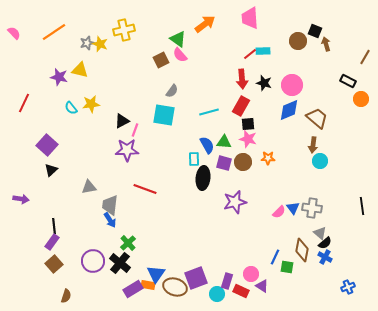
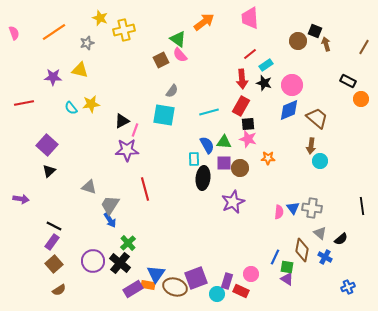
orange arrow at (205, 24): moved 1 px left, 2 px up
pink semicircle at (14, 33): rotated 24 degrees clockwise
yellow star at (100, 44): moved 26 px up
cyan rectangle at (263, 51): moved 3 px right, 14 px down; rotated 32 degrees counterclockwise
brown line at (365, 57): moved 1 px left, 10 px up
purple star at (59, 77): moved 6 px left; rotated 12 degrees counterclockwise
red line at (24, 103): rotated 54 degrees clockwise
brown arrow at (313, 145): moved 2 px left, 1 px down
brown circle at (243, 162): moved 3 px left, 6 px down
purple square at (224, 163): rotated 14 degrees counterclockwise
black triangle at (51, 170): moved 2 px left, 1 px down
gray triangle at (89, 187): rotated 28 degrees clockwise
red line at (145, 189): rotated 55 degrees clockwise
purple star at (235, 202): moved 2 px left; rotated 10 degrees counterclockwise
gray trapezoid at (110, 205): rotated 25 degrees clockwise
pink semicircle at (279, 212): rotated 40 degrees counterclockwise
black line at (54, 226): rotated 56 degrees counterclockwise
black semicircle at (325, 243): moved 16 px right, 4 px up
purple triangle at (262, 286): moved 25 px right, 7 px up
brown semicircle at (66, 296): moved 7 px left, 6 px up; rotated 40 degrees clockwise
